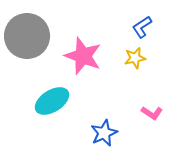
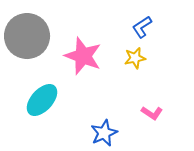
cyan ellipse: moved 10 px left, 1 px up; rotated 16 degrees counterclockwise
